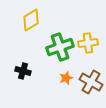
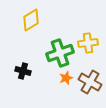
green cross: moved 6 px down
brown cross: moved 1 px left
